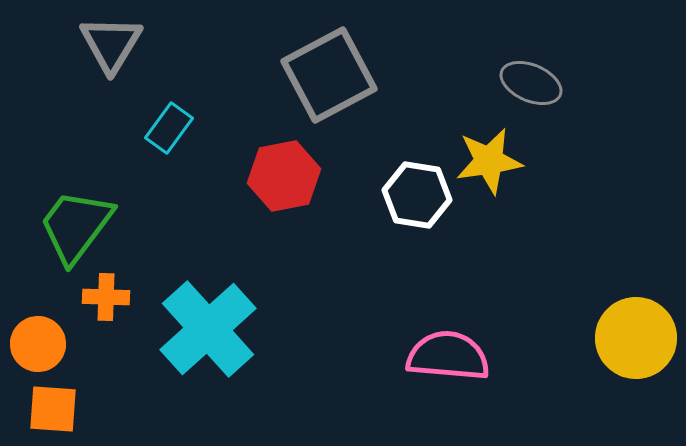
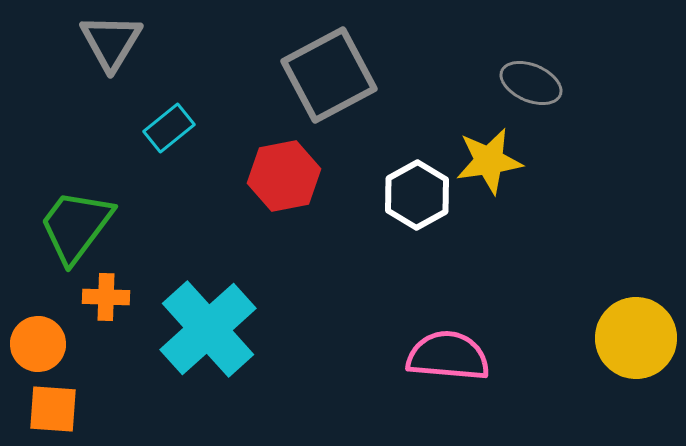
gray triangle: moved 2 px up
cyan rectangle: rotated 15 degrees clockwise
white hexagon: rotated 22 degrees clockwise
